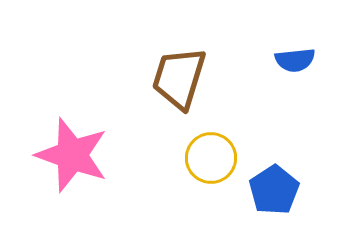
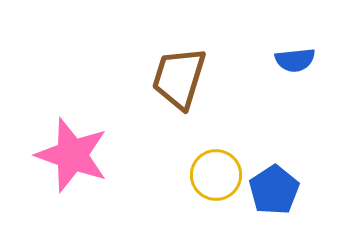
yellow circle: moved 5 px right, 17 px down
